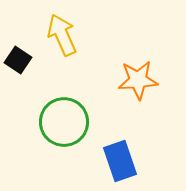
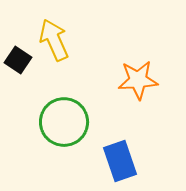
yellow arrow: moved 8 px left, 5 px down
